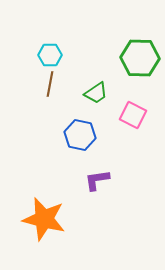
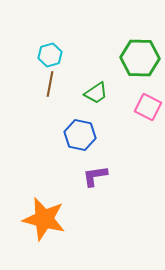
cyan hexagon: rotated 15 degrees counterclockwise
pink square: moved 15 px right, 8 px up
purple L-shape: moved 2 px left, 4 px up
